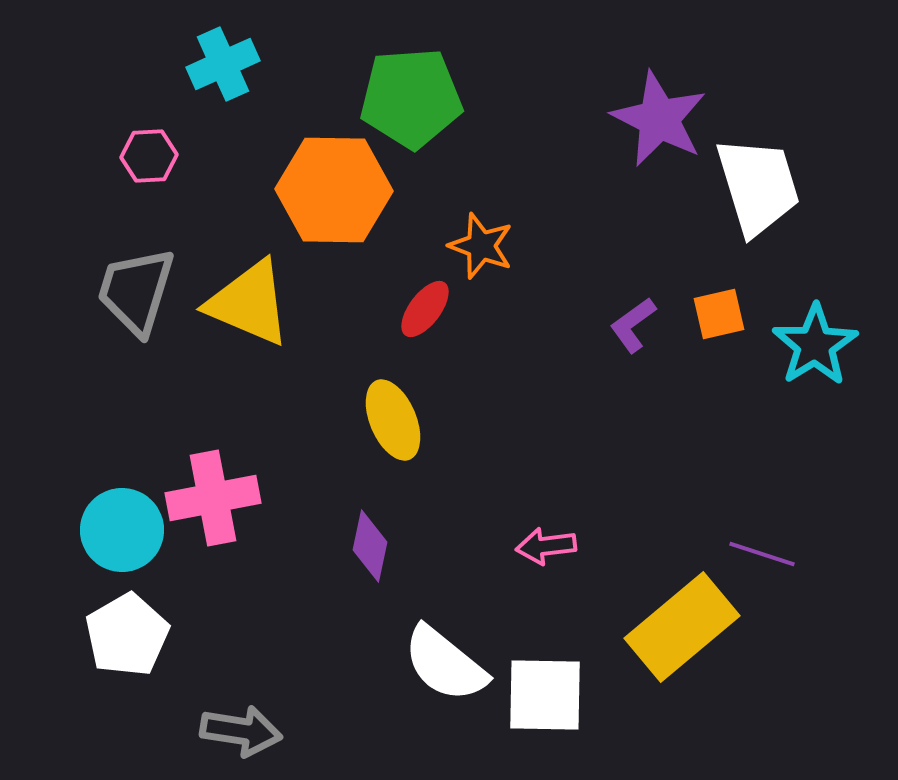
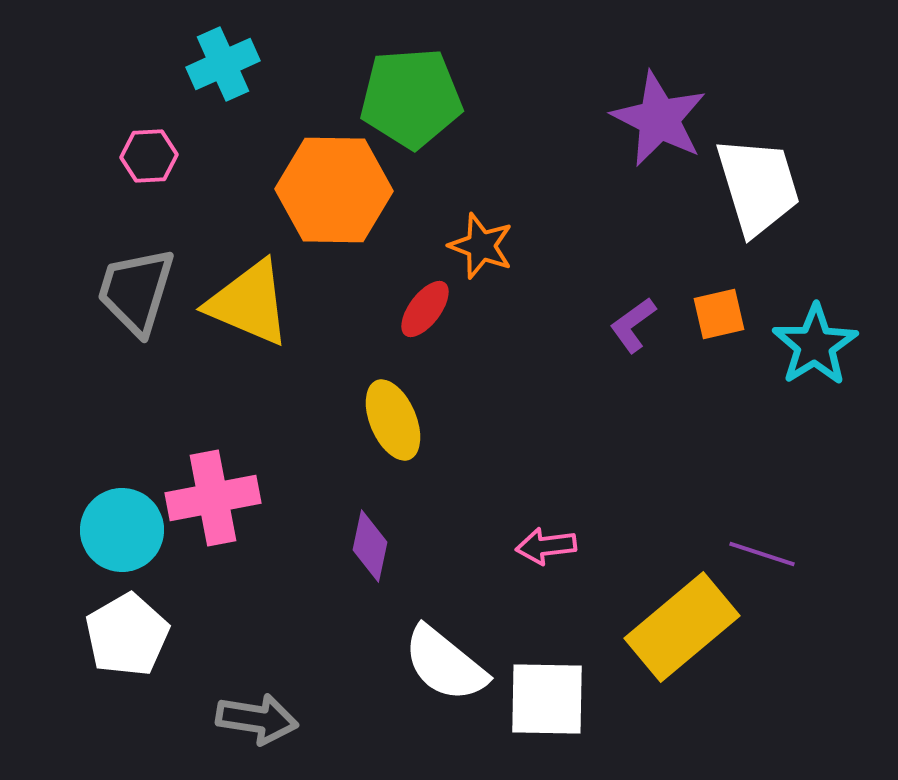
white square: moved 2 px right, 4 px down
gray arrow: moved 16 px right, 12 px up
